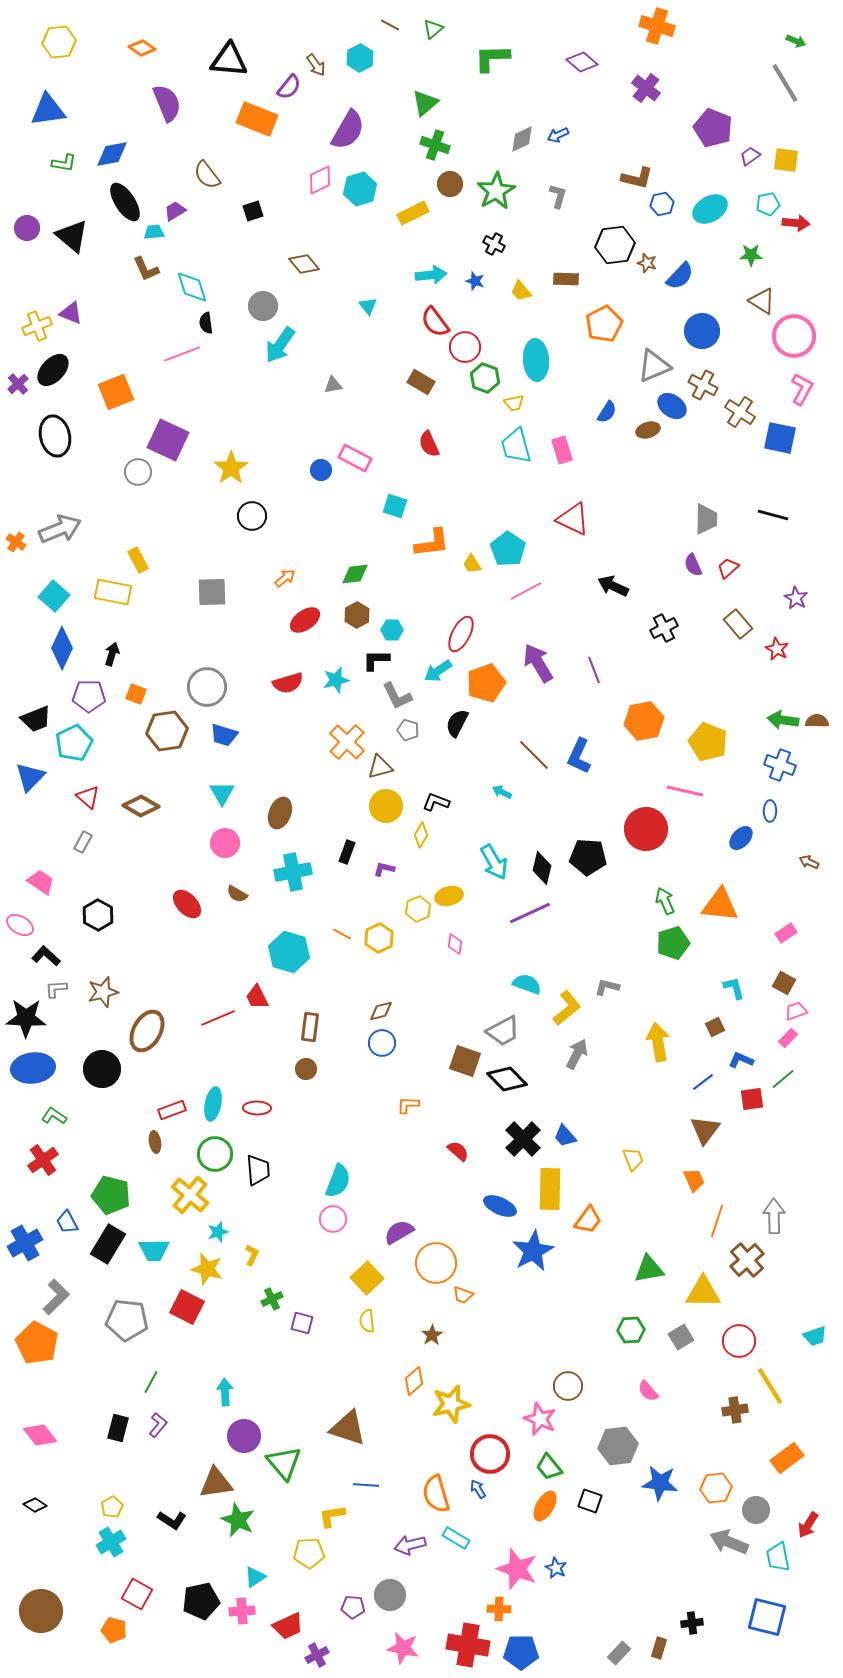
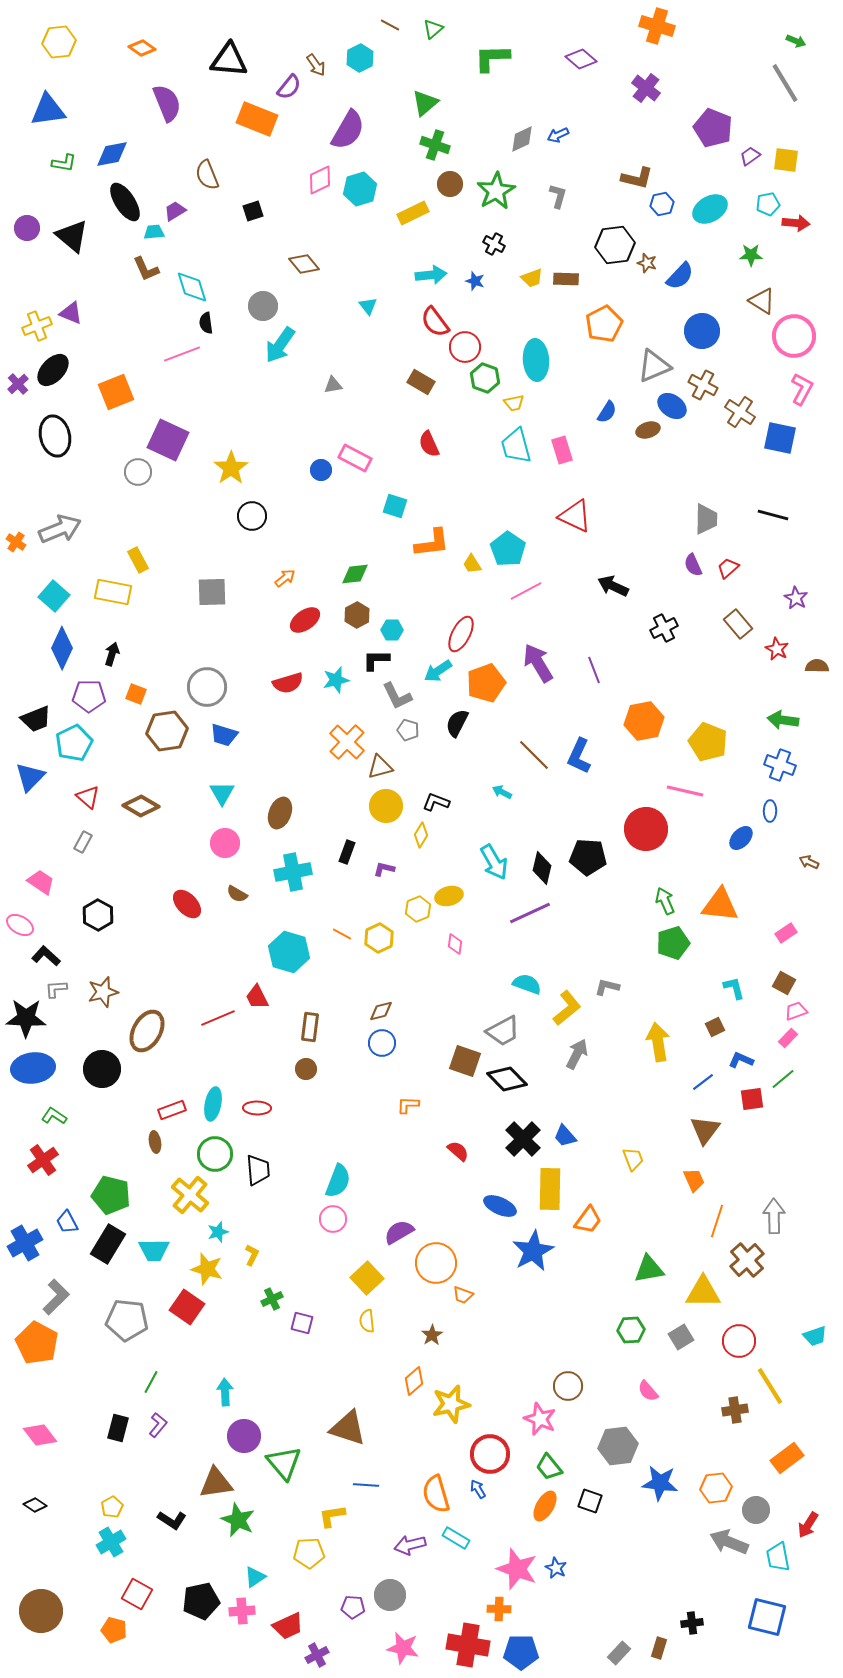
purple diamond at (582, 62): moved 1 px left, 3 px up
brown semicircle at (207, 175): rotated 16 degrees clockwise
yellow trapezoid at (521, 291): moved 11 px right, 13 px up; rotated 70 degrees counterclockwise
red triangle at (573, 519): moved 2 px right, 3 px up
brown semicircle at (817, 721): moved 55 px up
red square at (187, 1307): rotated 8 degrees clockwise
